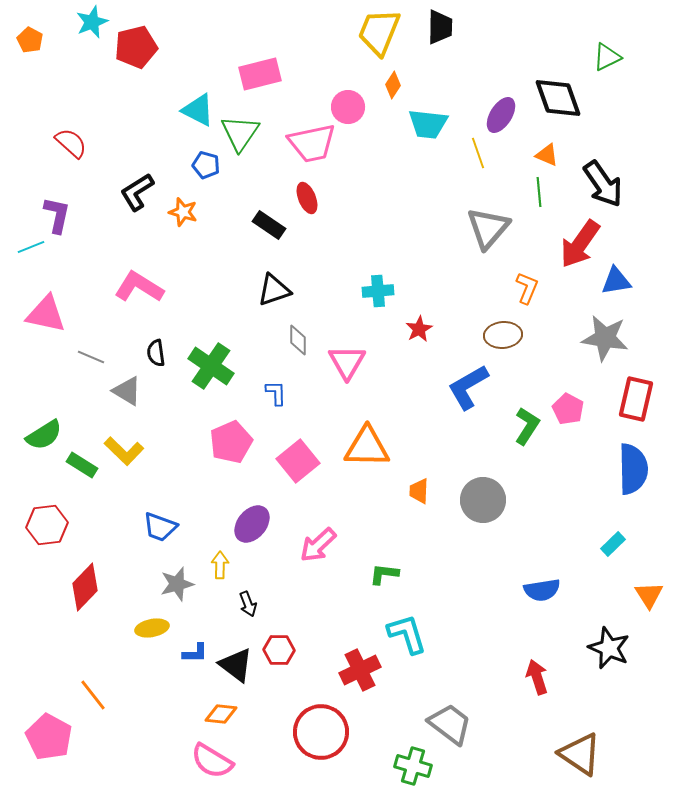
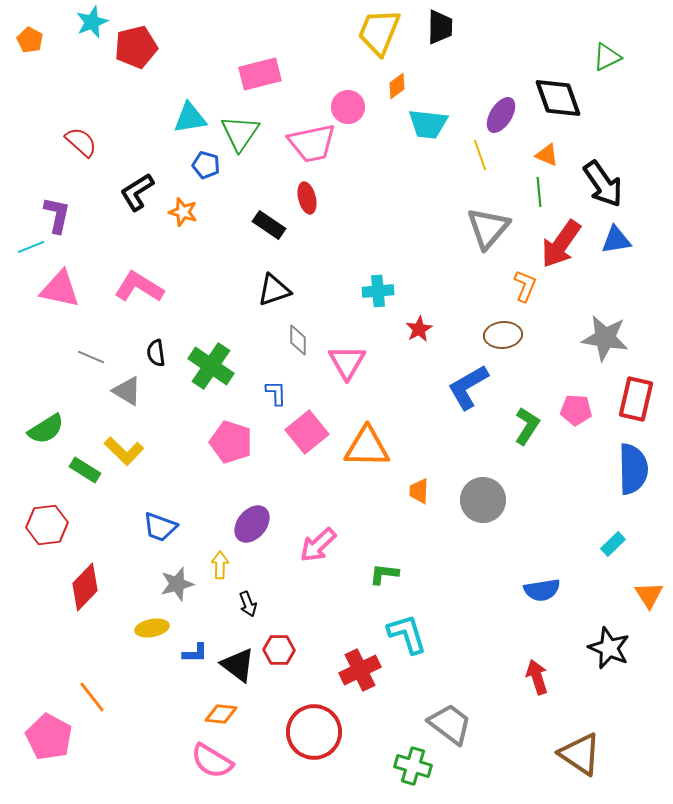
orange diamond at (393, 85): moved 4 px right, 1 px down; rotated 20 degrees clockwise
cyan triangle at (198, 110): moved 8 px left, 8 px down; rotated 36 degrees counterclockwise
red semicircle at (71, 143): moved 10 px right, 1 px up
yellow line at (478, 153): moved 2 px right, 2 px down
red ellipse at (307, 198): rotated 8 degrees clockwise
red arrow at (580, 244): moved 19 px left
blue triangle at (616, 281): moved 41 px up
orange L-shape at (527, 288): moved 2 px left, 2 px up
pink triangle at (46, 314): moved 14 px right, 25 px up
pink pentagon at (568, 409): moved 8 px right, 1 px down; rotated 24 degrees counterclockwise
green semicircle at (44, 435): moved 2 px right, 6 px up
pink pentagon at (231, 442): rotated 30 degrees counterclockwise
pink square at (298, 461): moved 9 px right, 29 px up
green rectangle at (82, 465): moved 3 px right, 5 px down
black triangle at (236, 665): moved 2 px right
orange line at (93, 695): moved 1 px left, 2 px down
red circle at (321, 732): moved 7 px left
